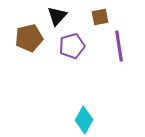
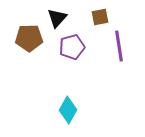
black triangle: moved 2 px down
brown pentagon: rotated 12 degrees clockwise
purple pentagon: moved 1 px down
cyan diamond: moved 16 px left, 10 px up
